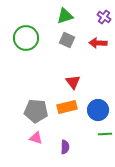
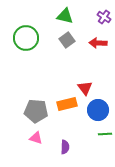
green triangle: rotated 30 degrees clockwise
gray square: rotated 28 degrees clockwise
red triangle: moved 12 px right, 6 px down
orange rectangle: moved 3 px up
